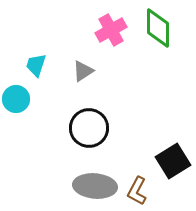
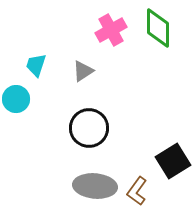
brown L-shape: rotated 8 degrees clockwise
